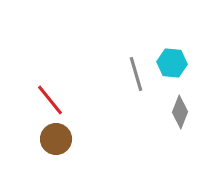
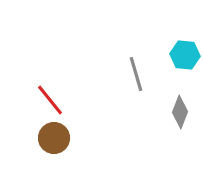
cyan hexagon: moved 13 px right, 8 px up
brown circle: moved 2 px left, 1 px up
